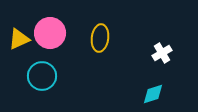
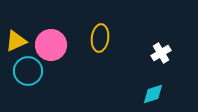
pink circle: moved 1 px right, 12 px down
yellow triangle: moved 3 px left, 2 px down
white cross: moved 1 px left
cyan circle: moved 14 px left, 5 px up
